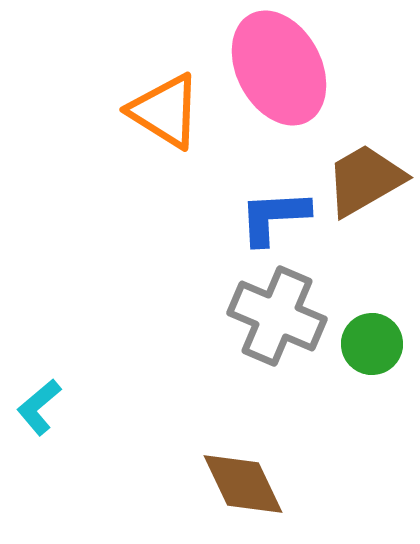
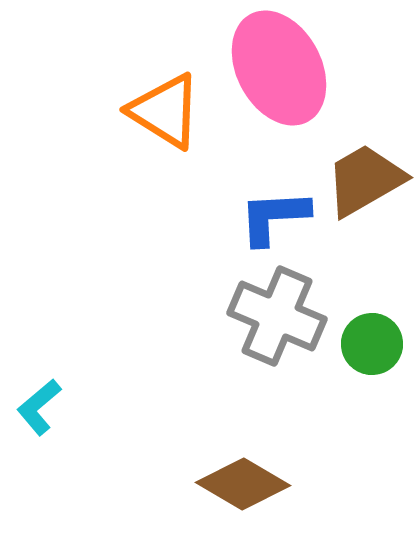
brown diamond: rotated 34 degrees counterclockwise
